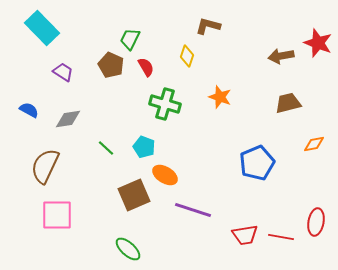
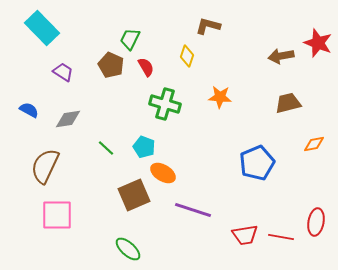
orange star: rotated 15 degrees counterclockwise
orange ellipse: moved 2 px left, 2 px up
